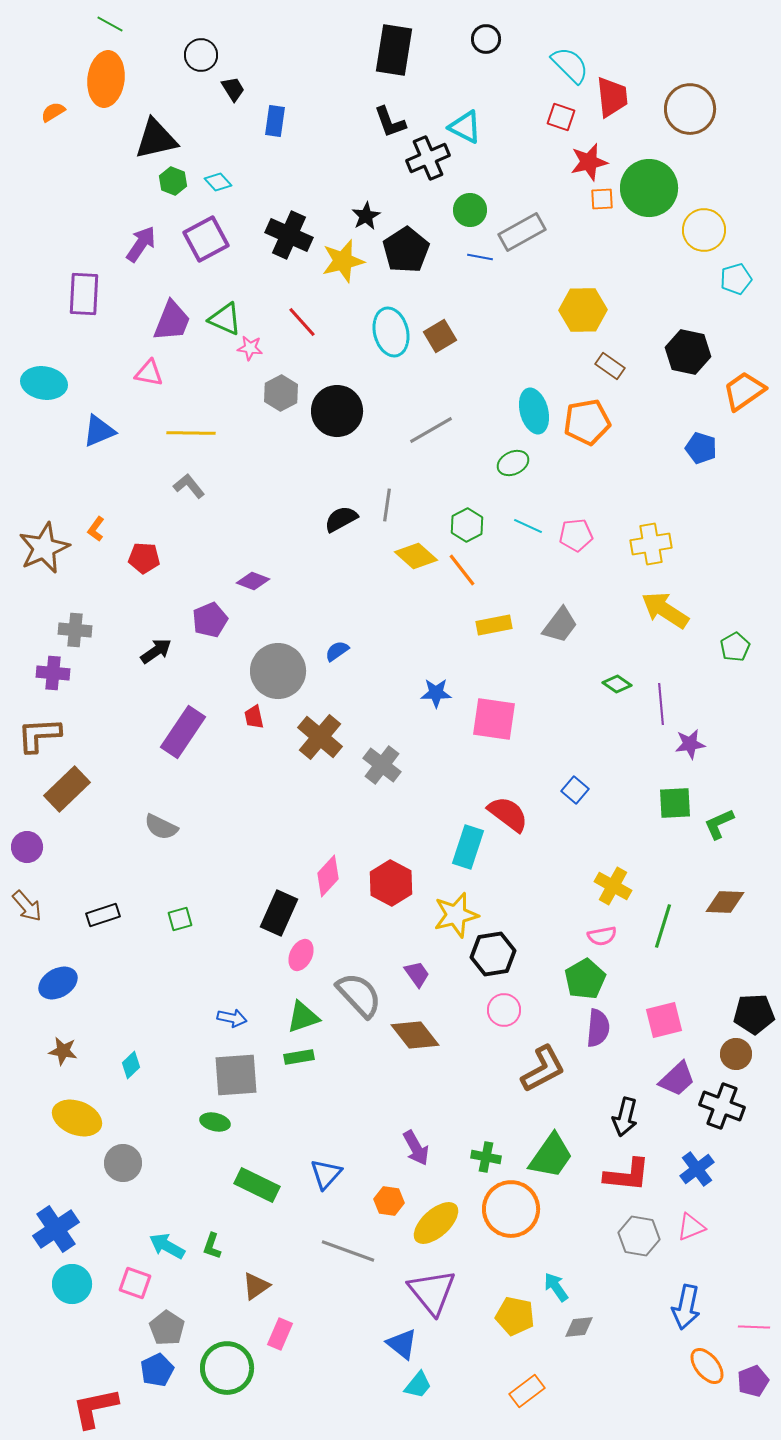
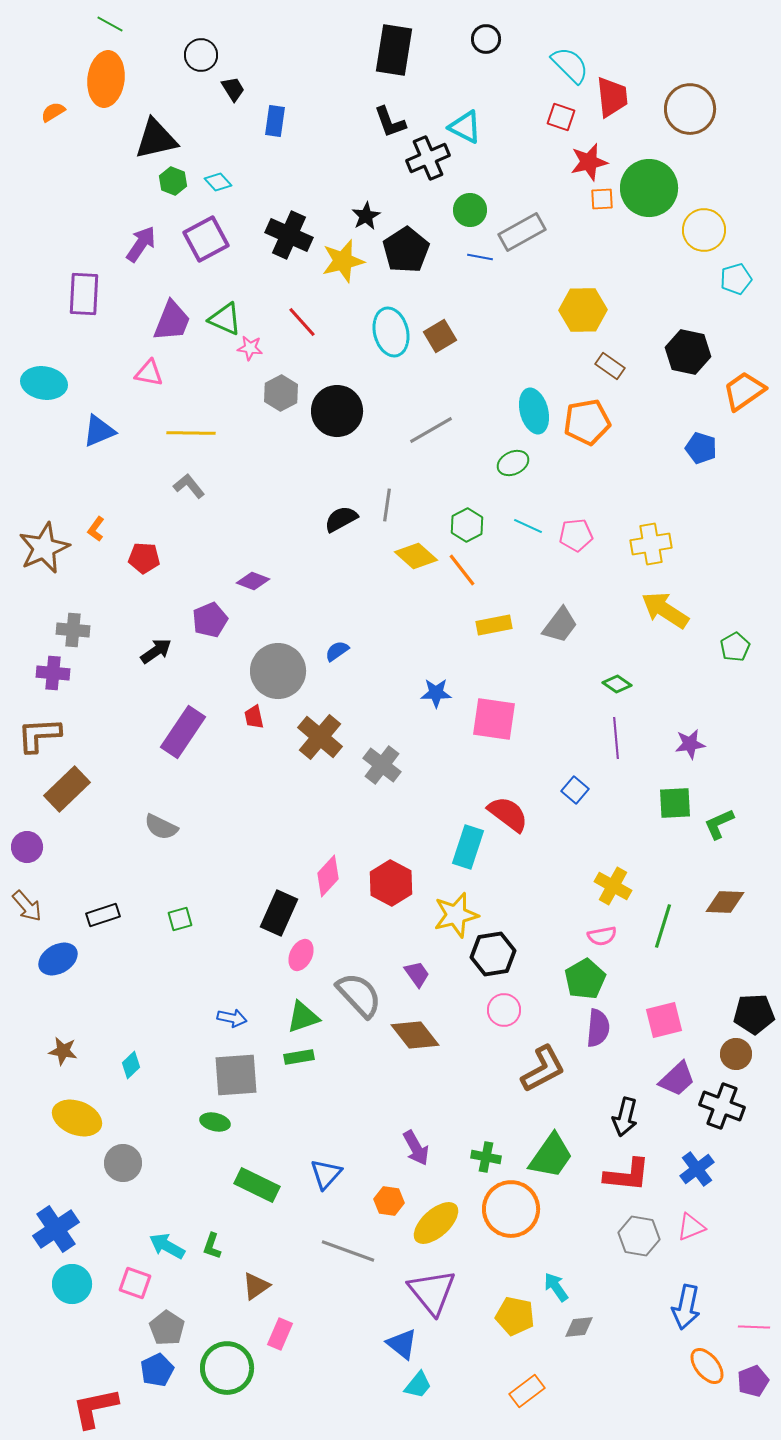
gray cross at (75, 630): moved 2 px left
purple line at (661, 704): moved 45 px left, 34 px down
blue ellipse at (58, 983): moved 24 px up
